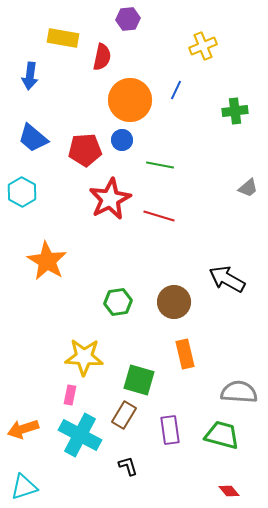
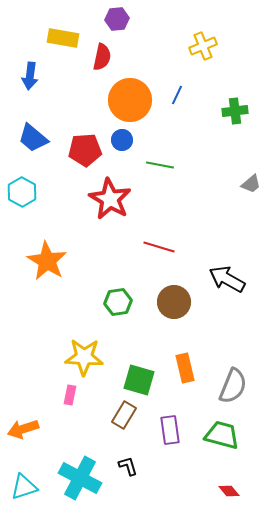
purple hexagon: moved 11 px left
blue line: moved 1 px right, 5 px down
gray trapezoid: moved 3 px right, 4 px up
red star: rotated 15 degrees counterclockwise
red line: moved 31 px down
orange rectangle: moved 14 px down
gray semicircle: moved 6 px left, 6 px up; rotated 108 degrees clockwise
cyan cross: moved 43 px down
